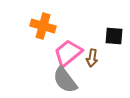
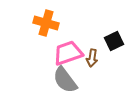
orange cross: moved 3 px right, 3 px up
black square: moved 5 px down; rotated 30 degrees counterclockwise
pink trapezoid: rotated 20 degrees clockwise
